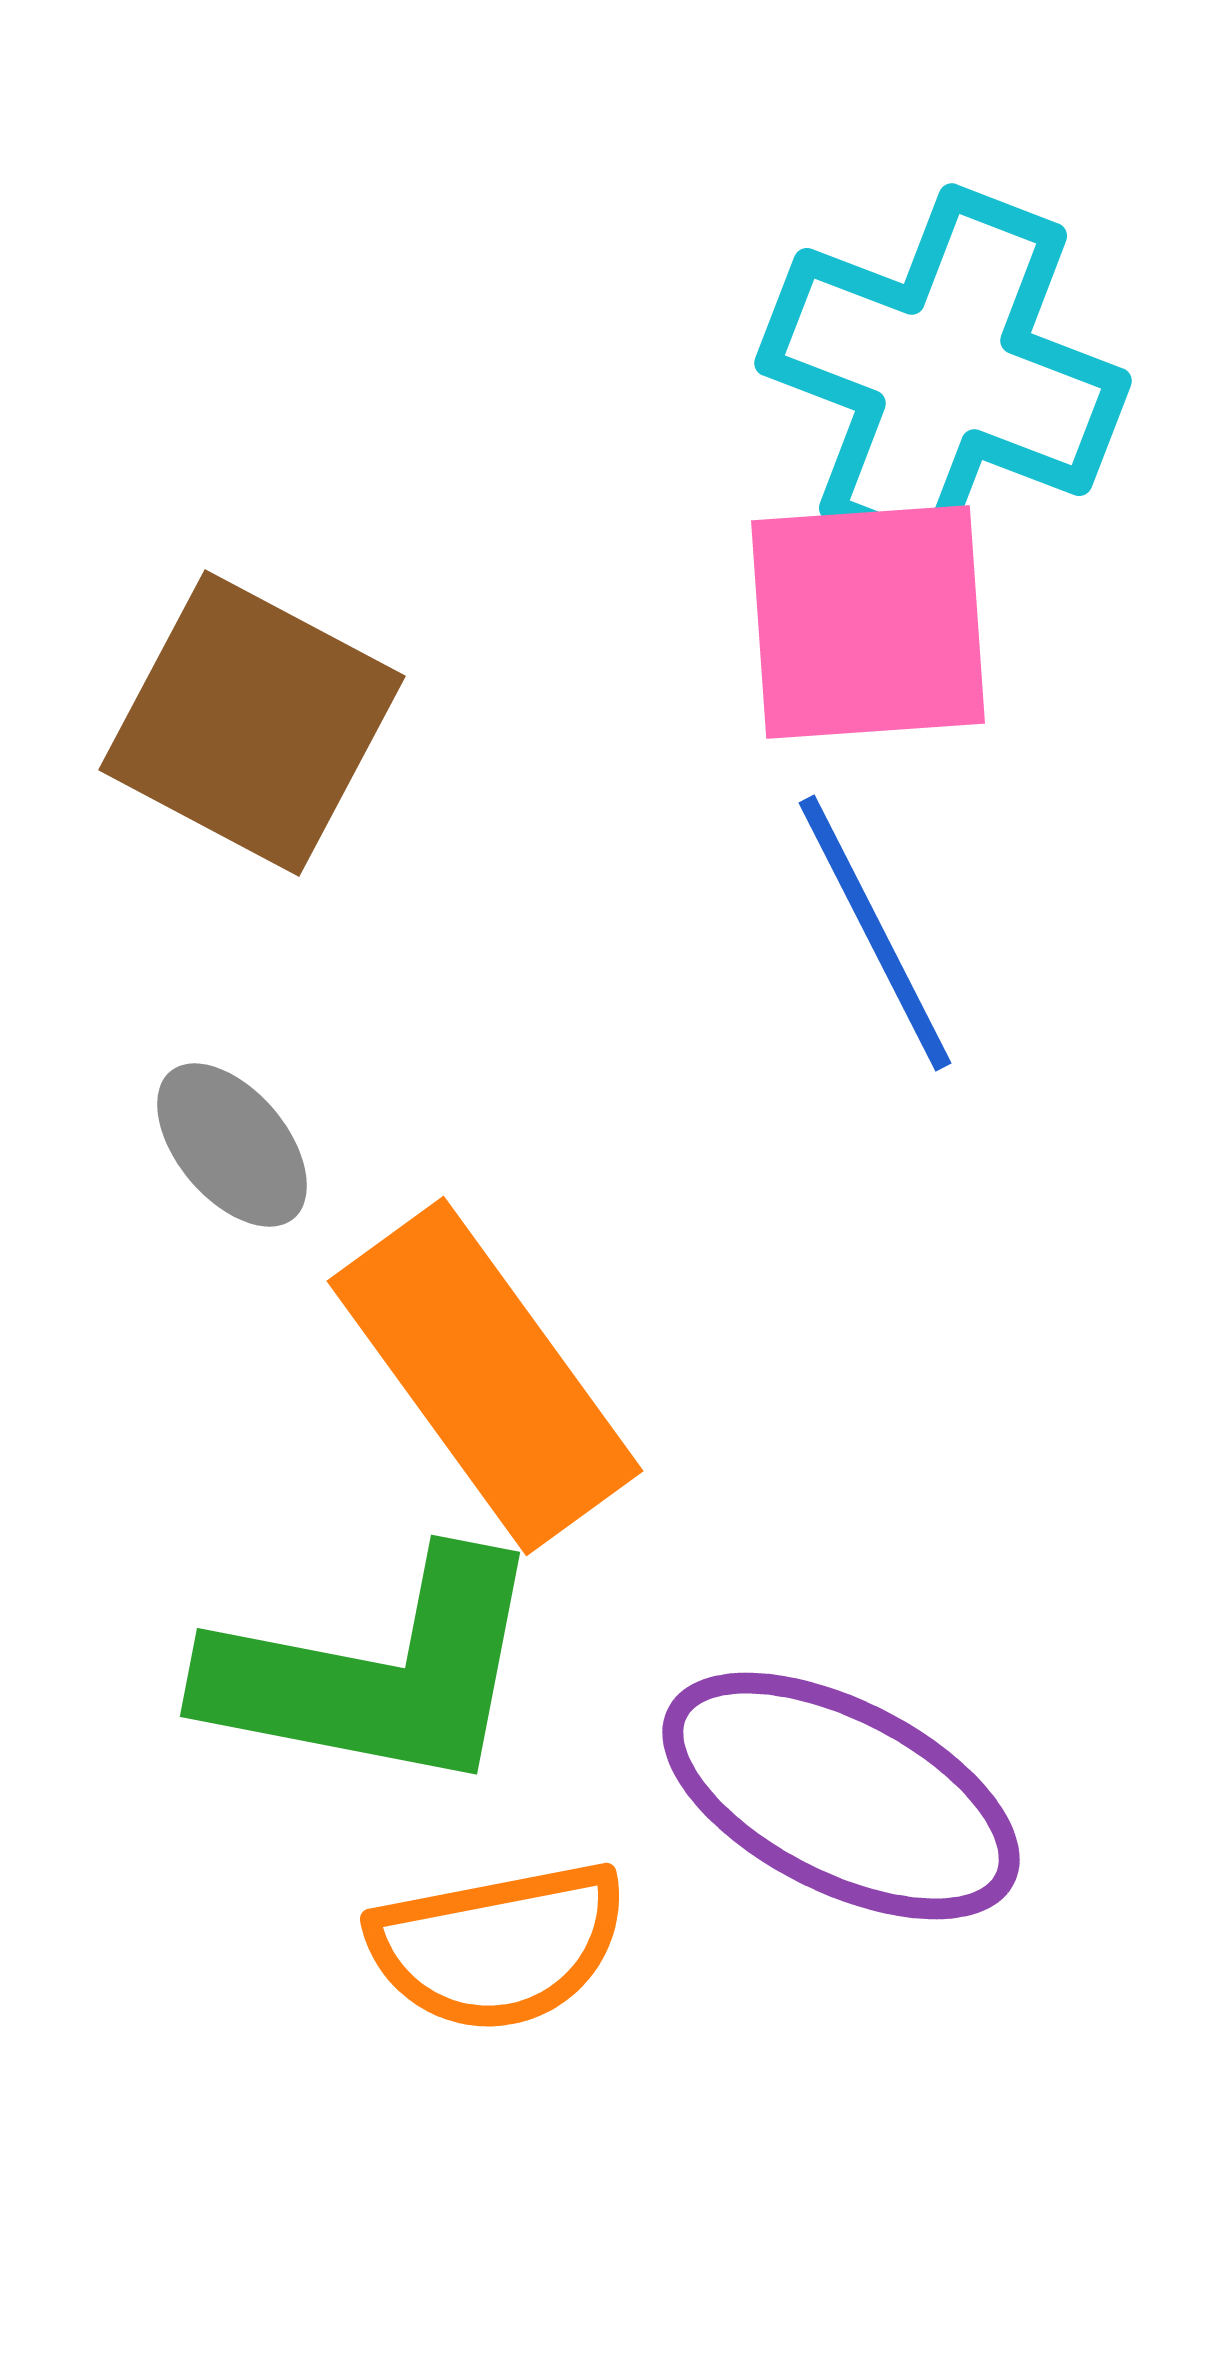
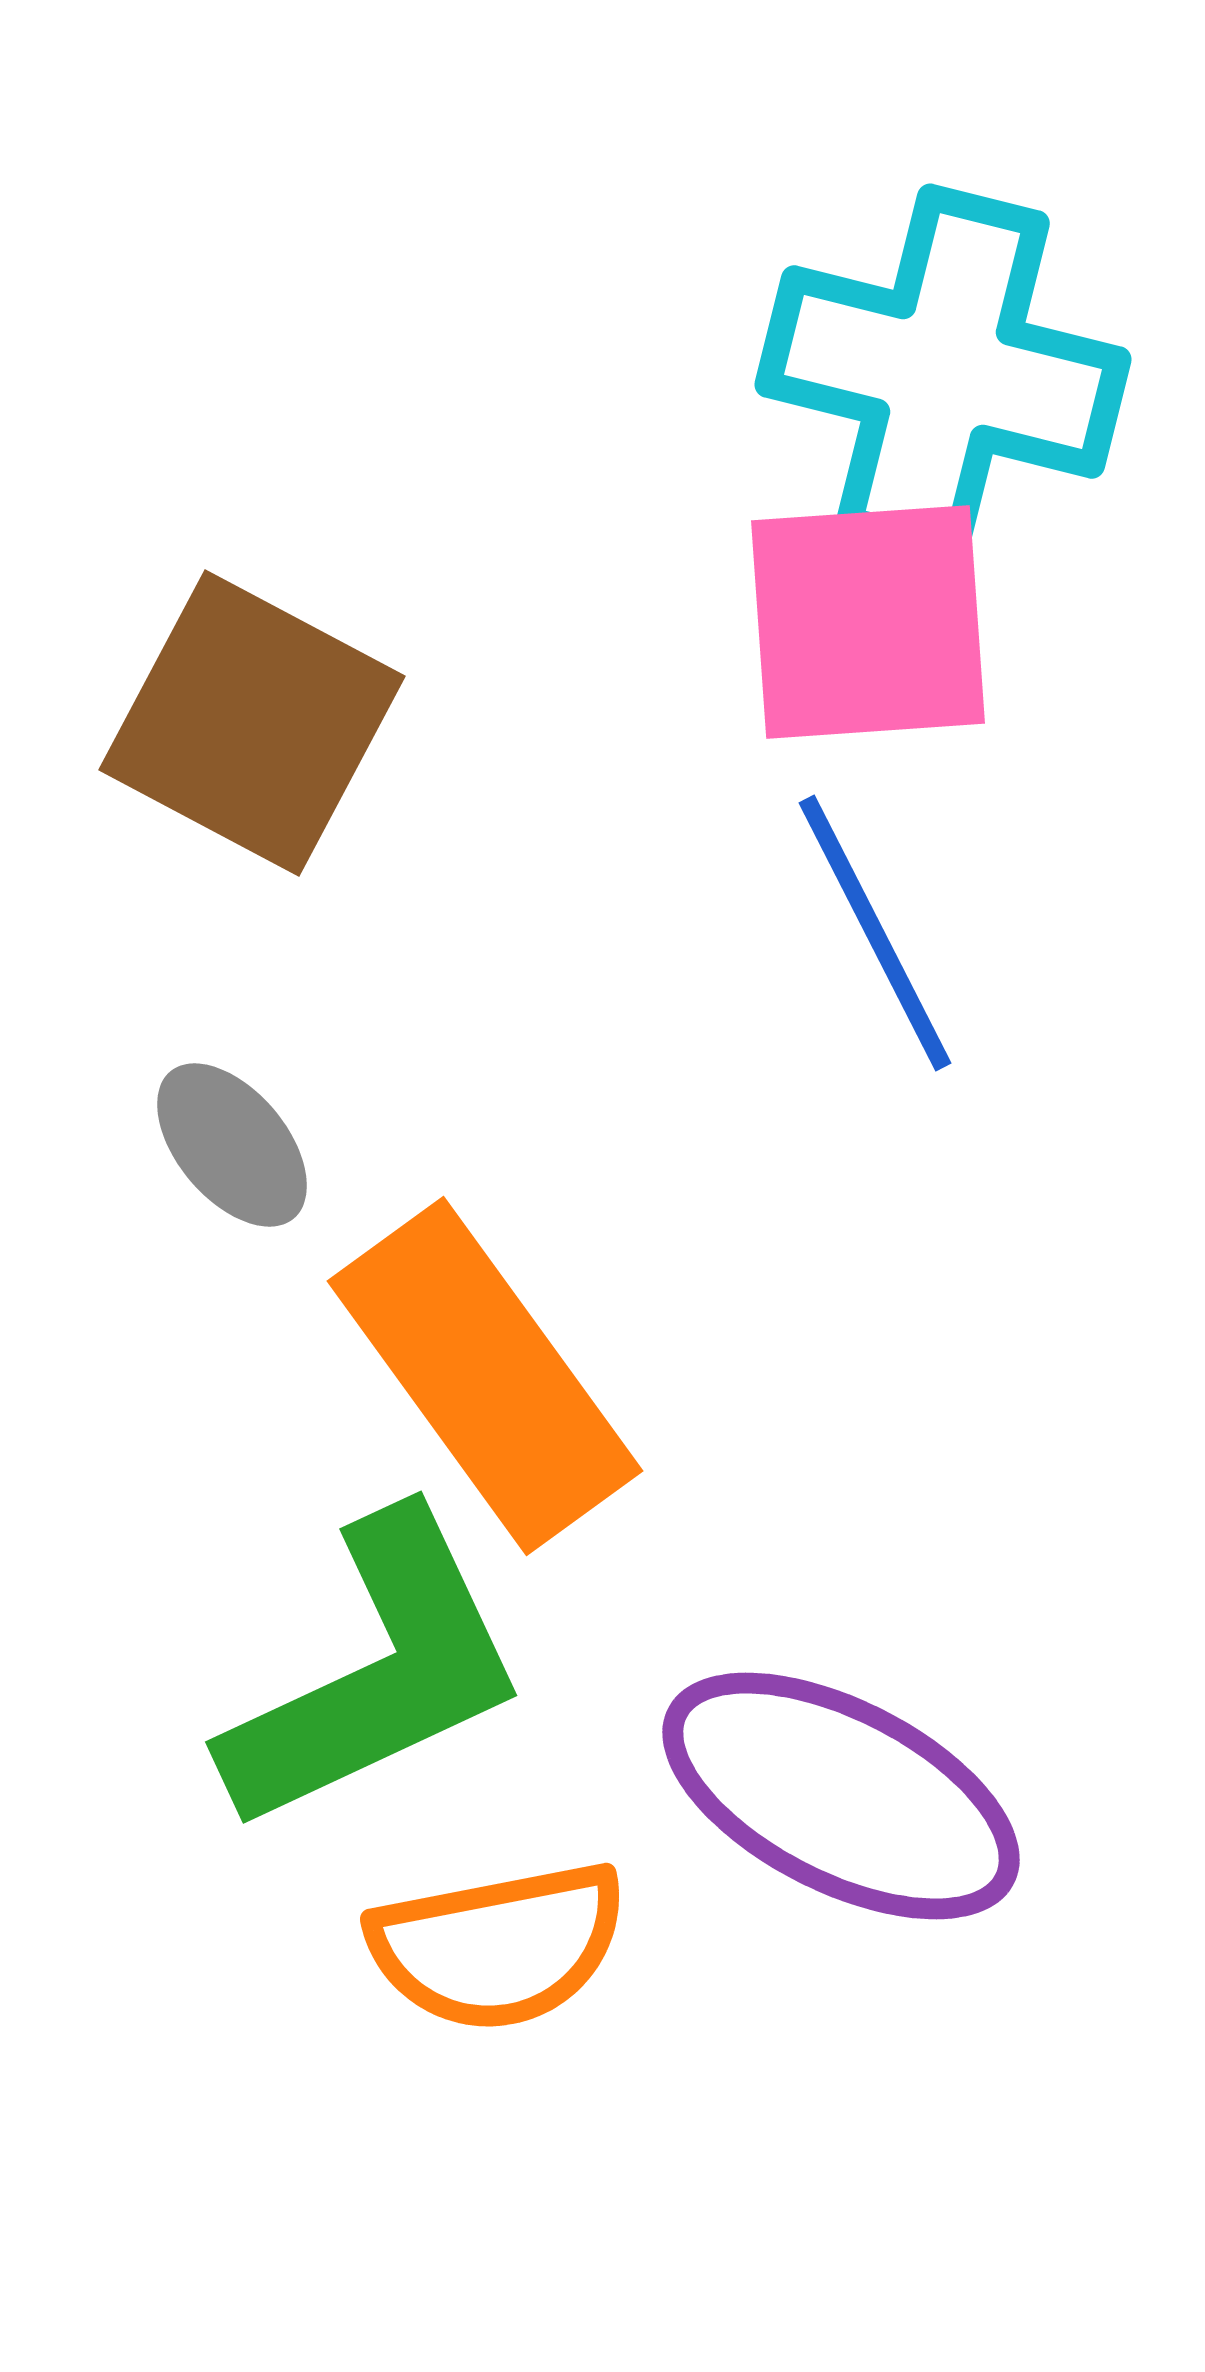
cyan cross: rotated 7 degrees counterclockwise
green L-shape: rotated 36 degrees counterclockwise
